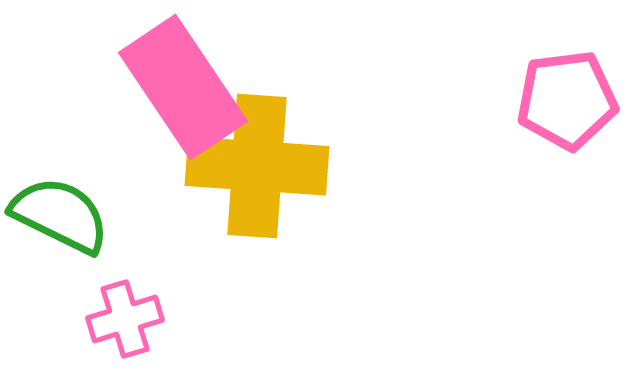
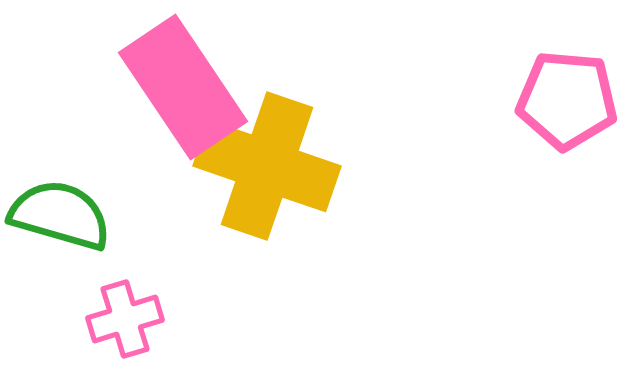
pink pentagon: rotated 12 degrees clockwise
yellow cross: moved 10 px right; rotated 15 degrees clockwise
green semicircle: rotated 10 degrees counterclockwise
